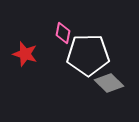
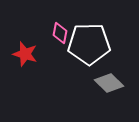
pink diamond: moved 3 px left
white pentagon: moved 1 px right, 11 px up
